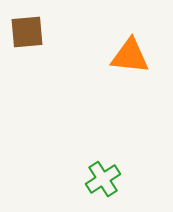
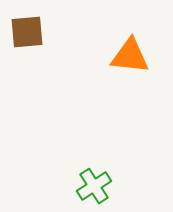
green cross: moved 9 px left, 7 px down
